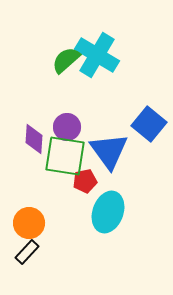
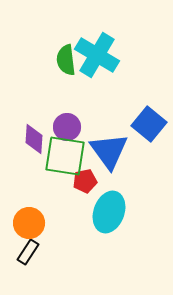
green semicircle: rotated 56 degrees counterclockwise
cyan ellipse: moved 1 px right
black rectangle: moved 1 px right; rotated 10 degrees counterclockwise
